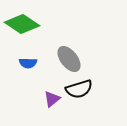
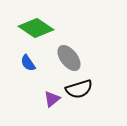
green diamond: moved 14 px right, 4 px down
gray ellipse: moved 1 px up
blue semicircle: rotated 54 degrees clockwise
